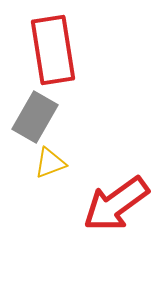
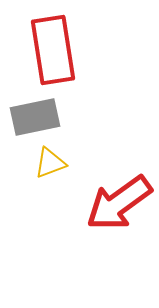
gray rectangle: rotated 48 degrees clockwise
red arrow: moved 3 px right, 1 px up
